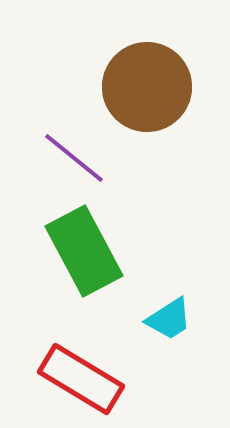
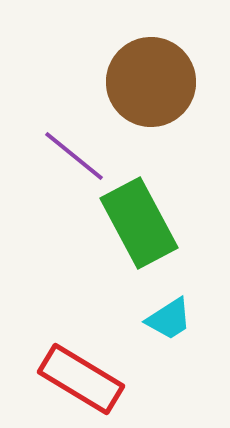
brown circle: moved 4 px right, 5 px up
purple line: moved 2 px up
green rectangle: moved 55 px right, 28 px up
